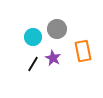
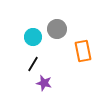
purple star: moved 9 px left, 25 px down; rotated 14 degrees counterclockwise
